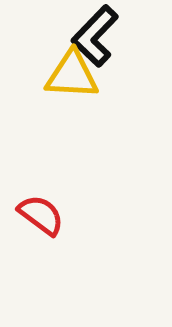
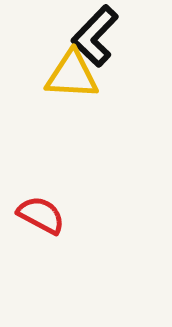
red semicircle: rotated 9 degrees counterclockwise
